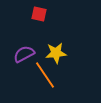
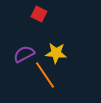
red square: rotated 14 degrees clockwise
yellow star: rotated 10 degrees clockwise
